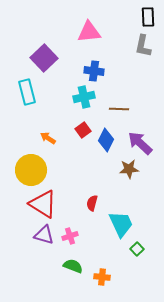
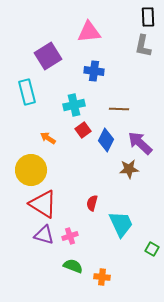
purple square: moved 4 px right, 2 px up; rotated 12 degrees clockwise
cyan cross: moved 10 px left, 8 px down
green square: moved 15 px right; rotated 16 degrees counterclockwise
